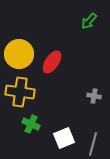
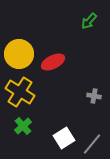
red ellipse: moved 1 px right; rotated 30 degrees clockwise
yellow cross: rotated 24 degrees clockwise
green cross: moved 8 px left, 2 px down; rotated 24 degrees clockwise
white square: rotated 10 degrees counterclockwise
gray line: moved 1 px left; rotated 25 degrees clockwise
